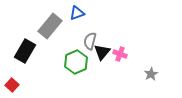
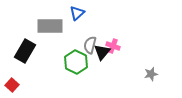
blue triangle: rotated 21 degrees counterclockwise
gray rectangle: rotated 50 degrees clockwise
gray semicircle: moved 4 px down
pink cross: moved 7 px left, 8 px up
green hexagon: rotated 10 degrees counterclockwise
gray star: rotated 16 degrees clockwise
